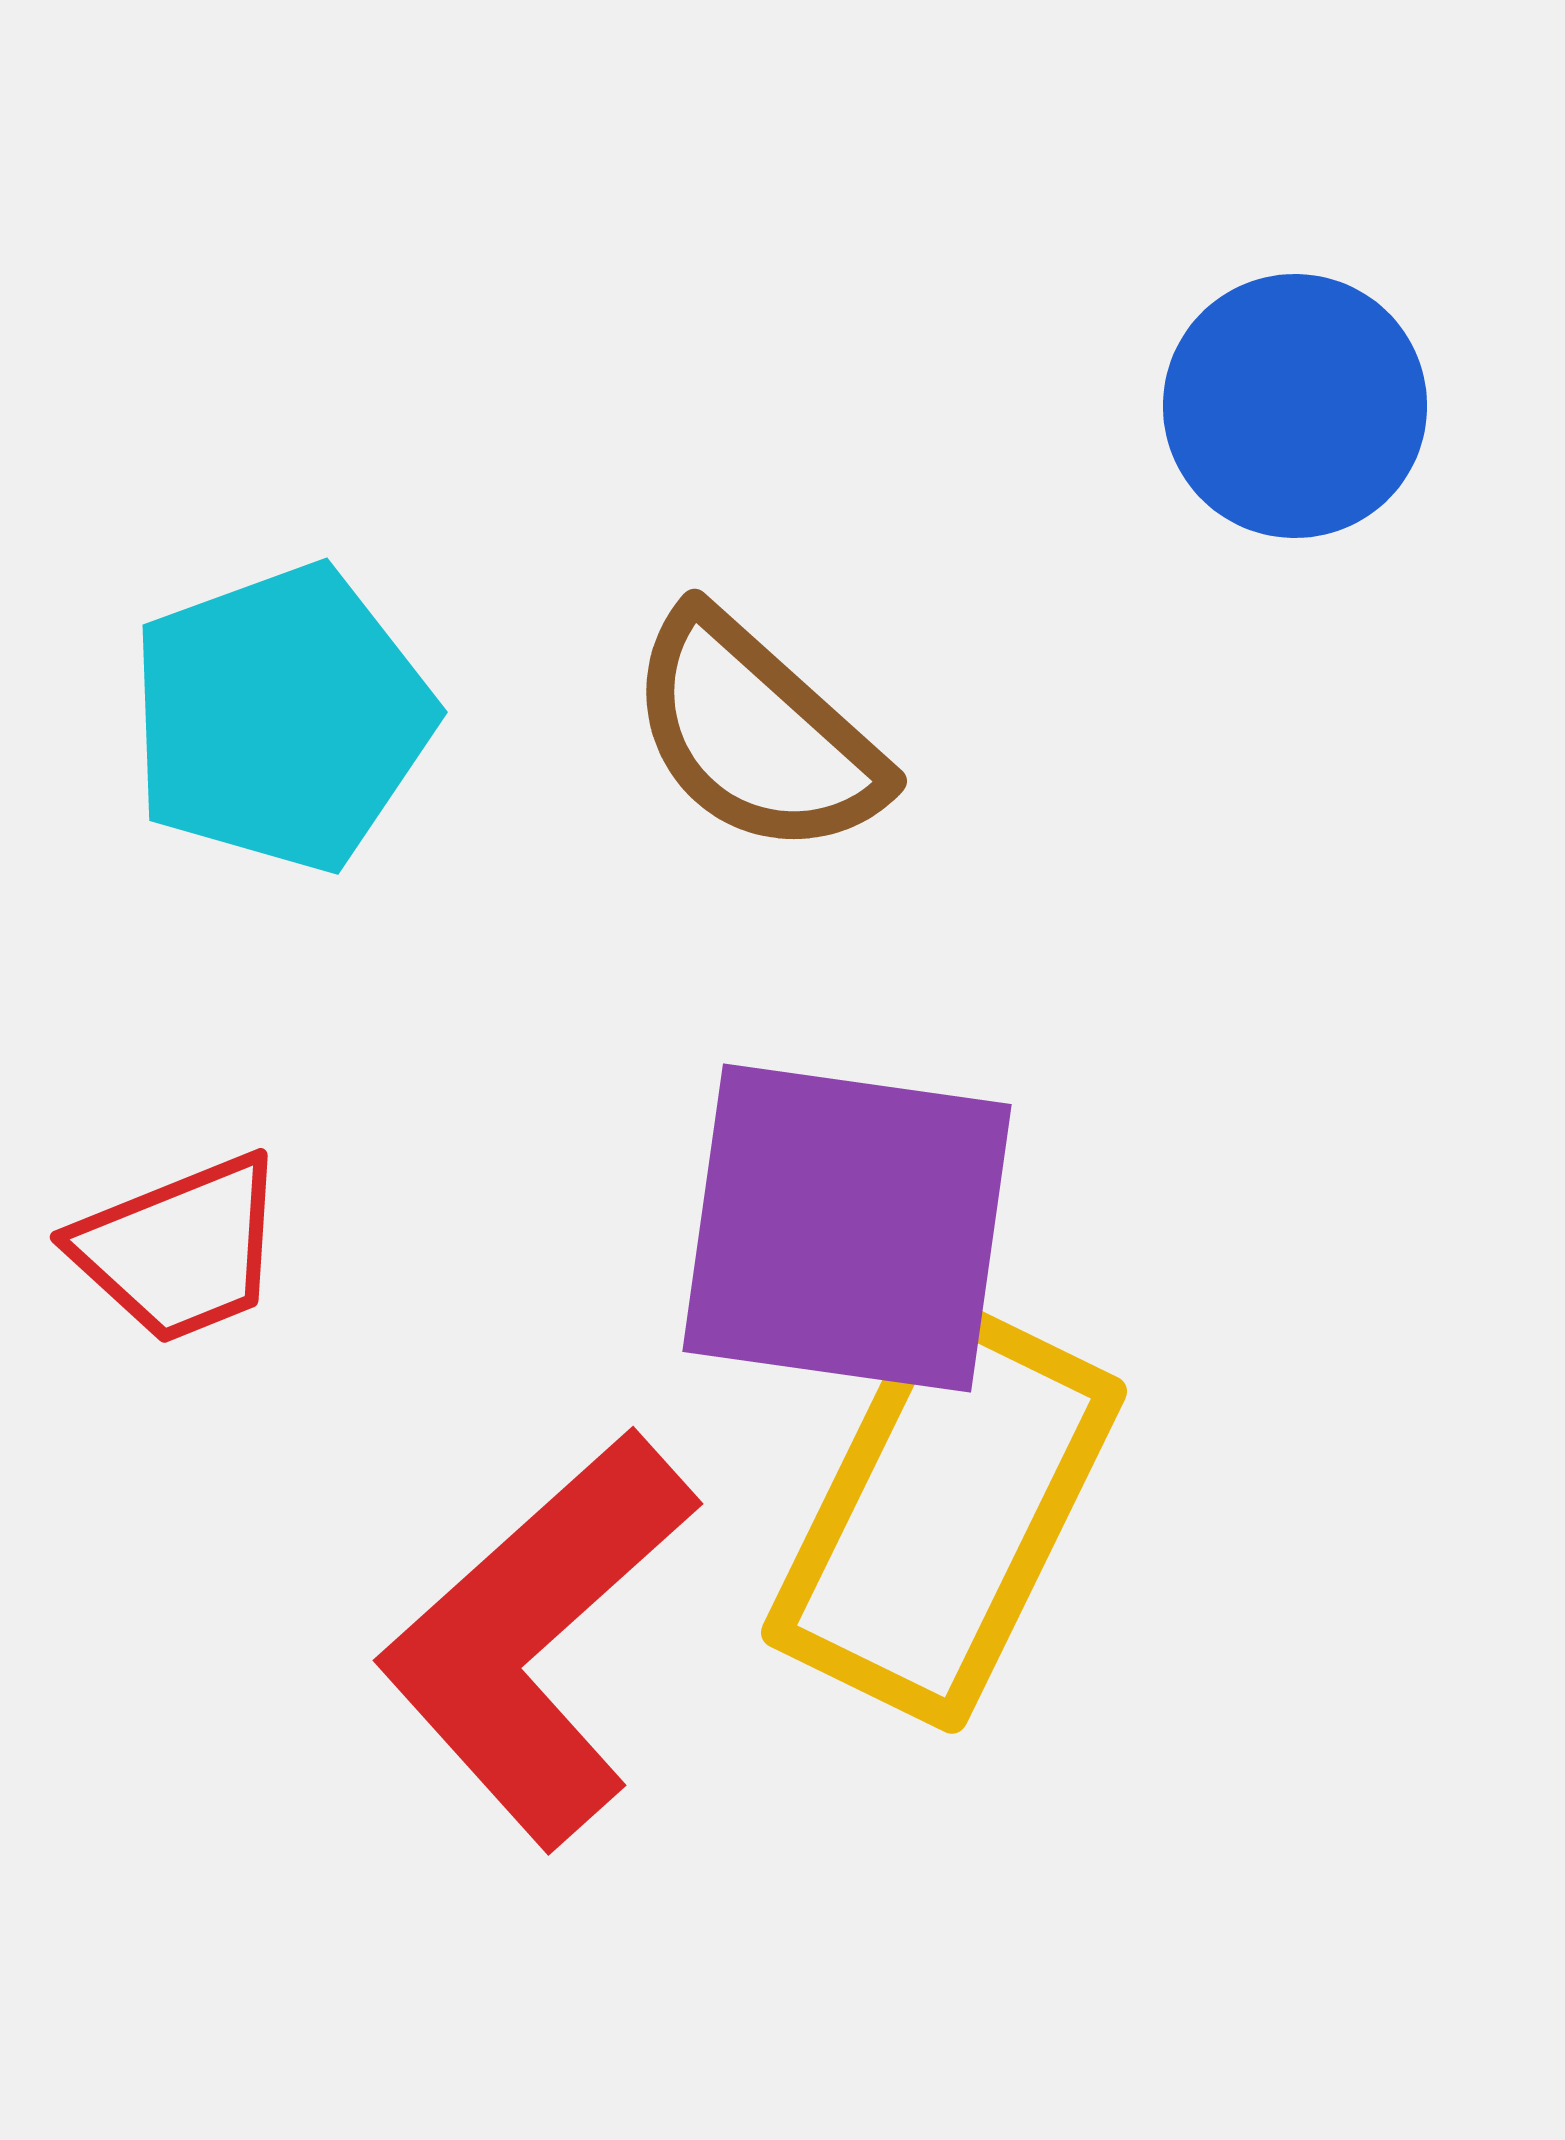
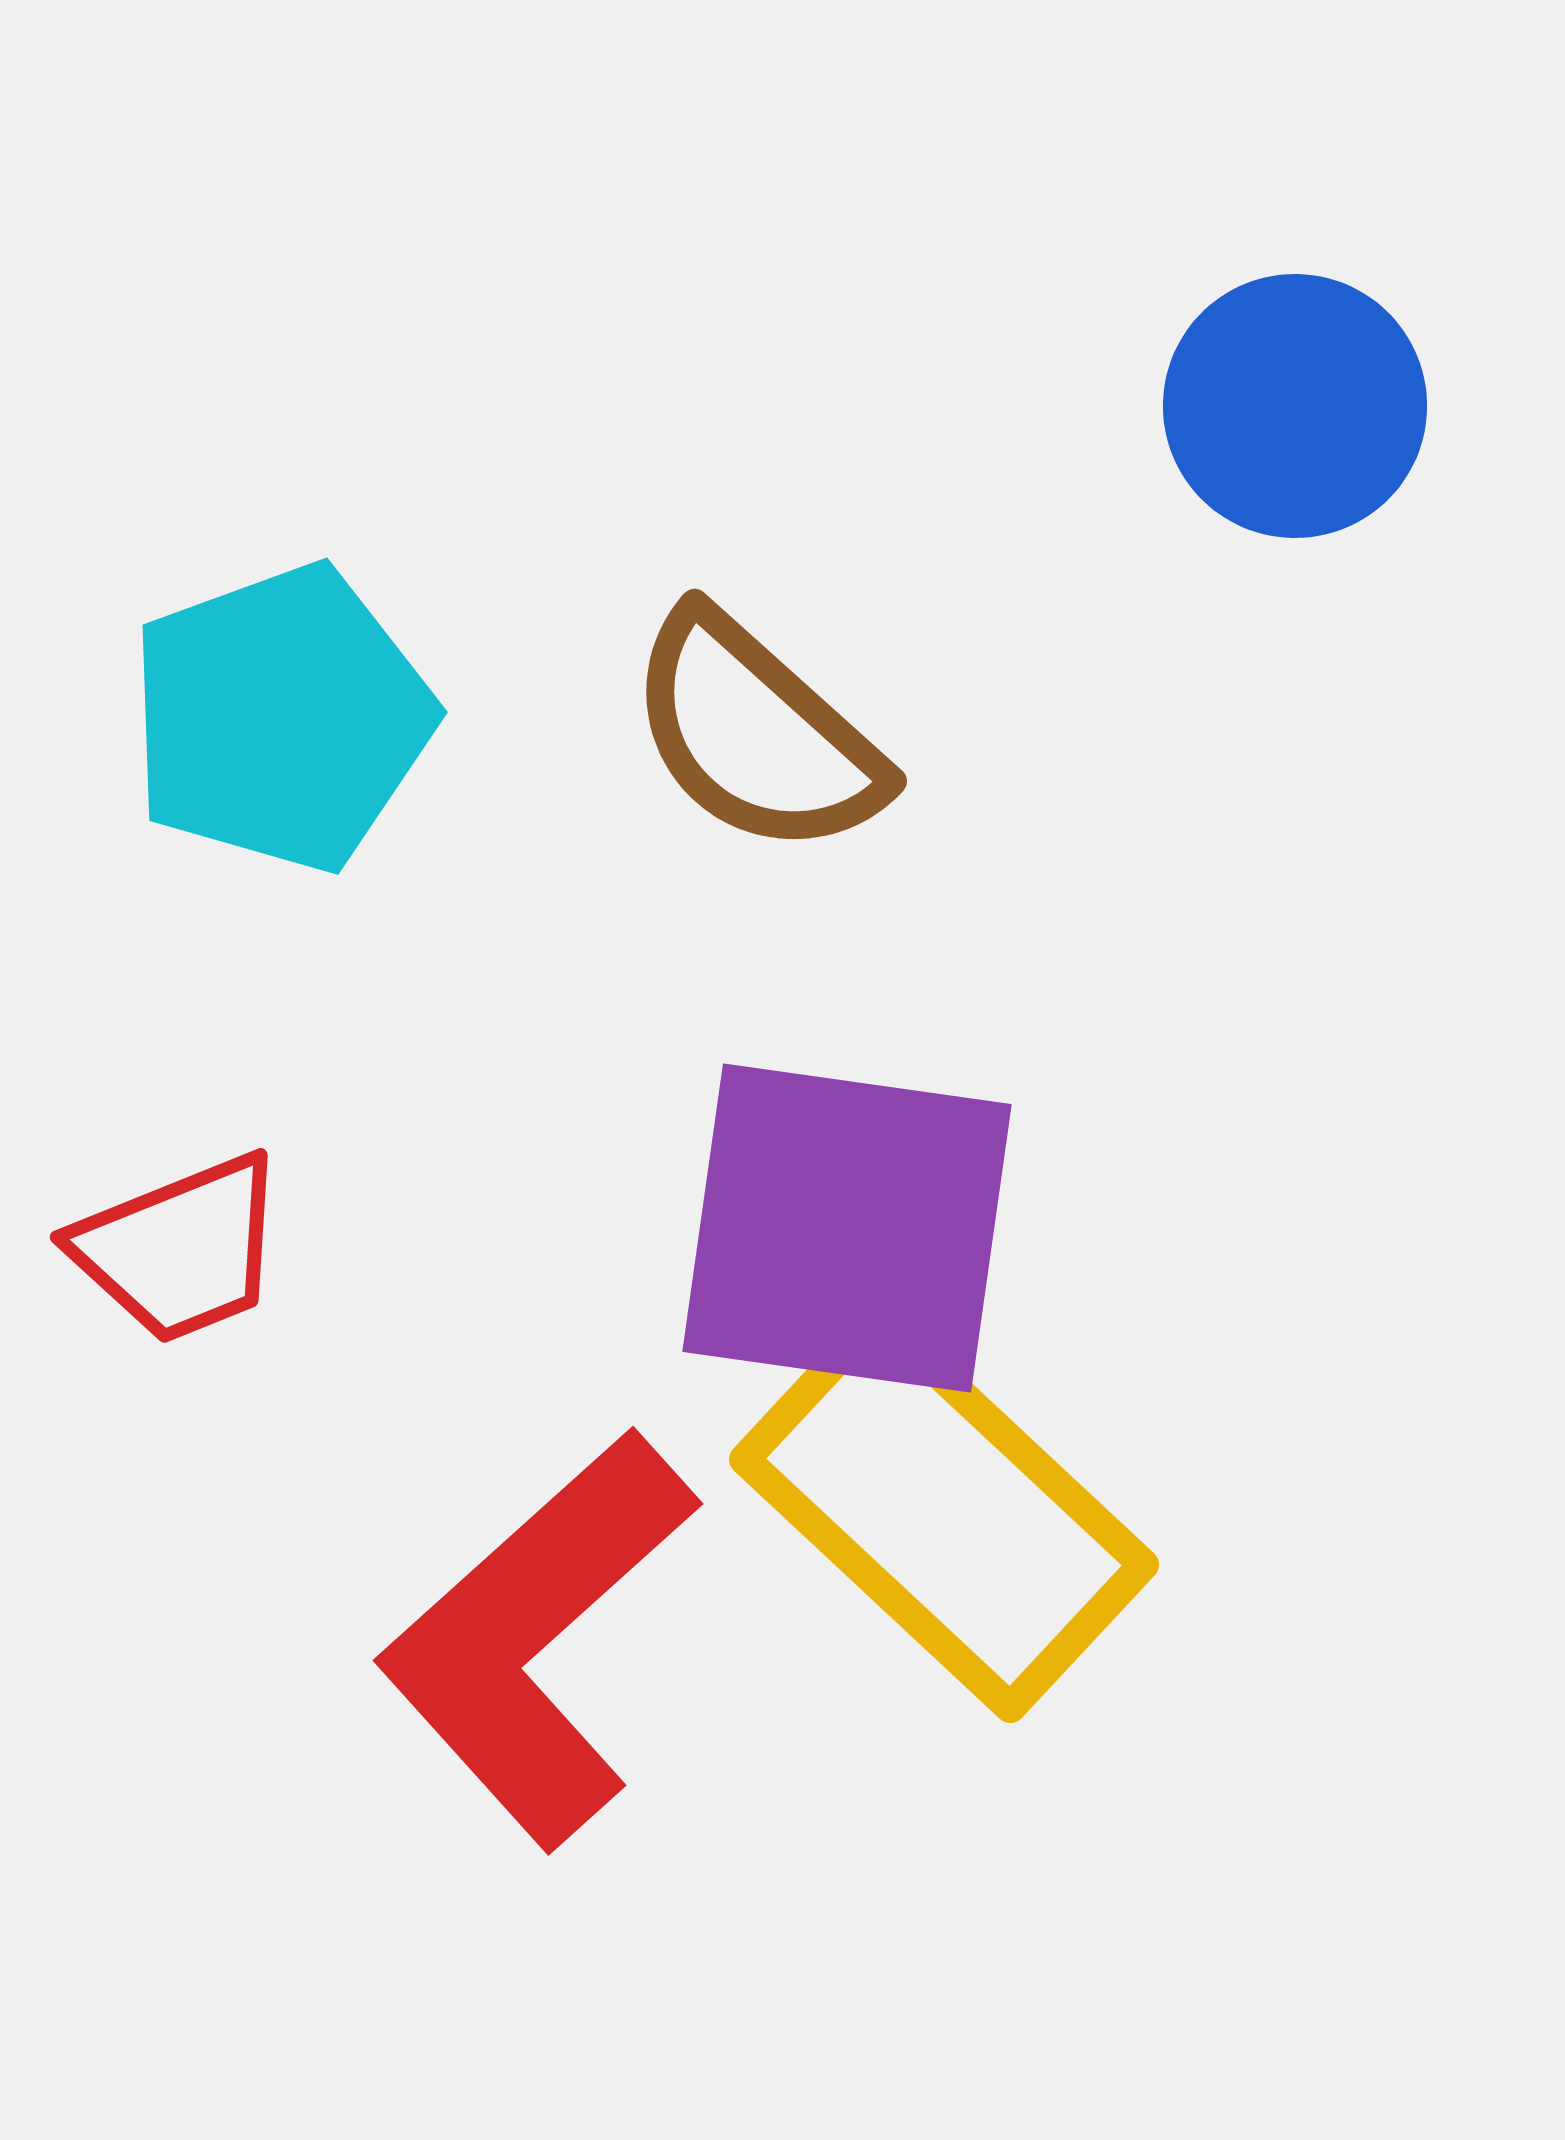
yellow rectangle: rotated 73 degrees counterclockwise
